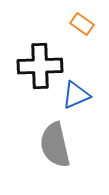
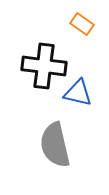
black cross: moved 4 px right; rotated 9 degrees clockwise
blue triangle: moved 2 px right, 2 px up; rotated 36 degrees clockwise
